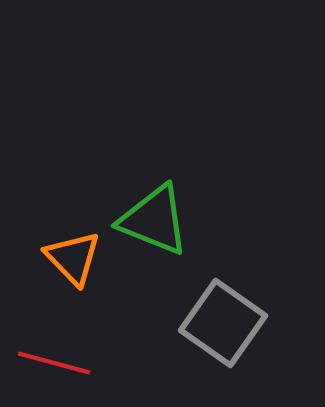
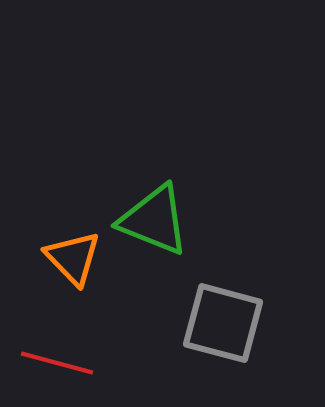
gray square: rotated 20 degrees counterclockwise
red line: moved 3 px right
